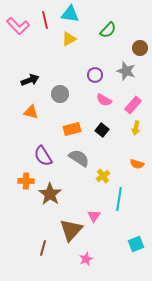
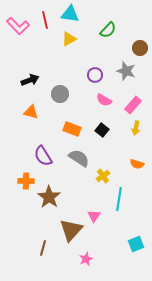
orange rectangle: rotated 36 degrees clockwise
brown star: moved 1 px left, 3 px down
